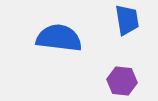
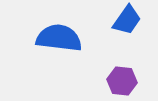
blue trapezoid: rotated 44 degrees clockwise
